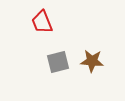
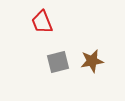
brown star: rotated 15 degrees counterclockwise
